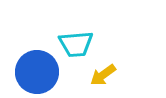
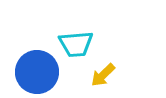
yellow arrow: rotated 8 degrees counterclockwise
